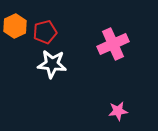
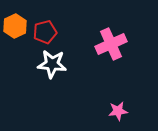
pink cross: moved 2 px left
